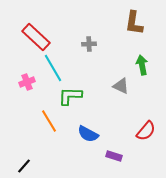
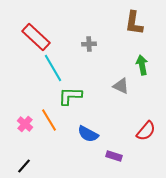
pink cross: moved 2 px left, 42 px down; rotated 28 degrees counterclockwise
orange line: moved 1 px up
